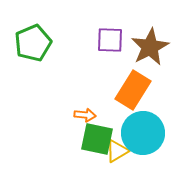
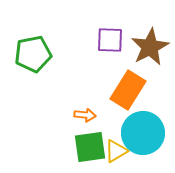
green pentagon: moved 11 px down; rotated 12 degrees clockwise
orange rectangle: moved 5 px left
green square: moved 7 px left, 8 px down; rotated 20 degrees counterclockwise
yellow triangle: moved 1 px left
